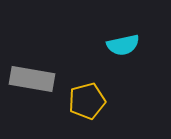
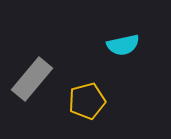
gray rectangle: rotated 60 degrees counterclockwise
